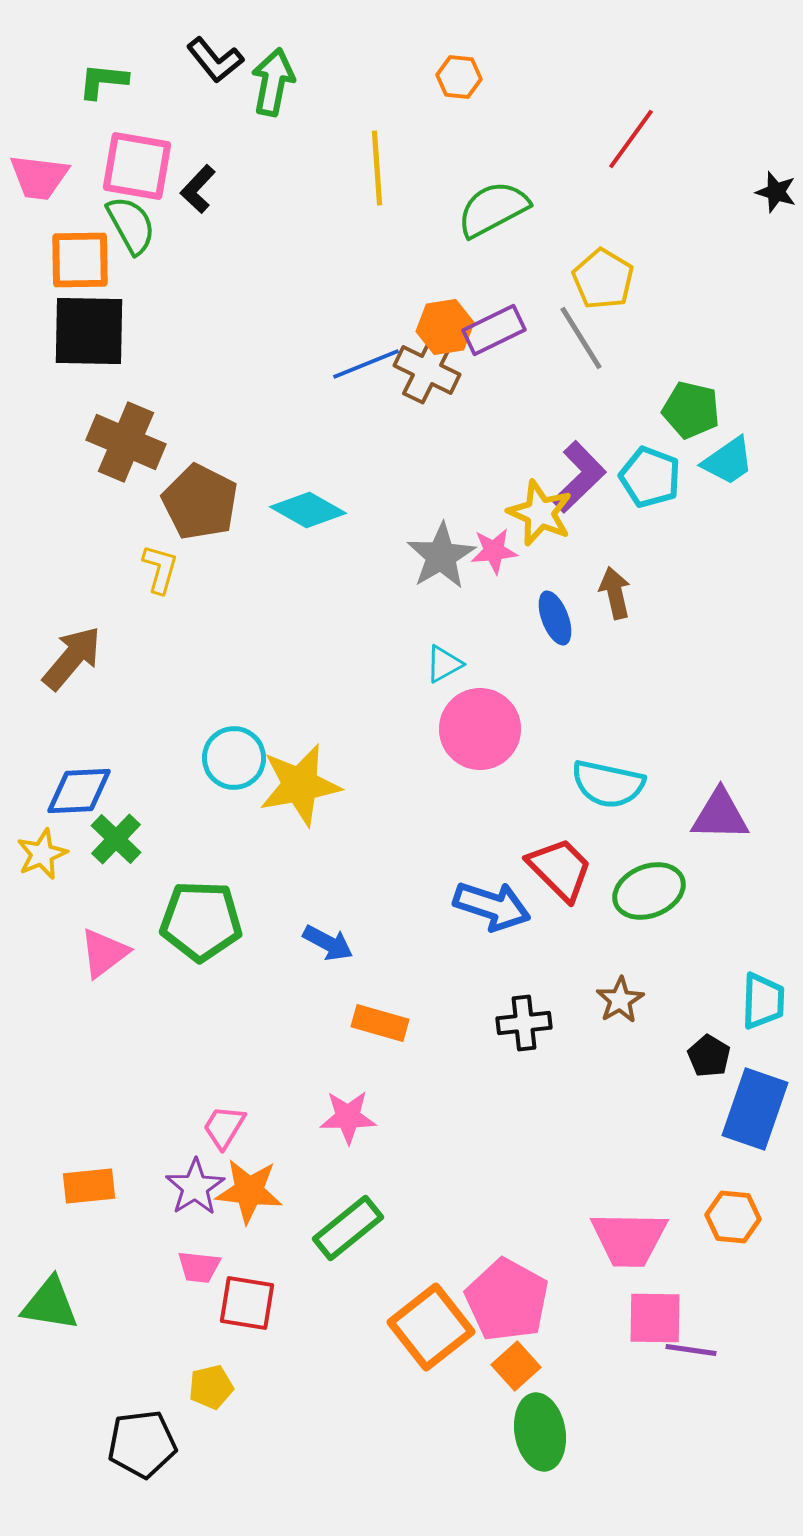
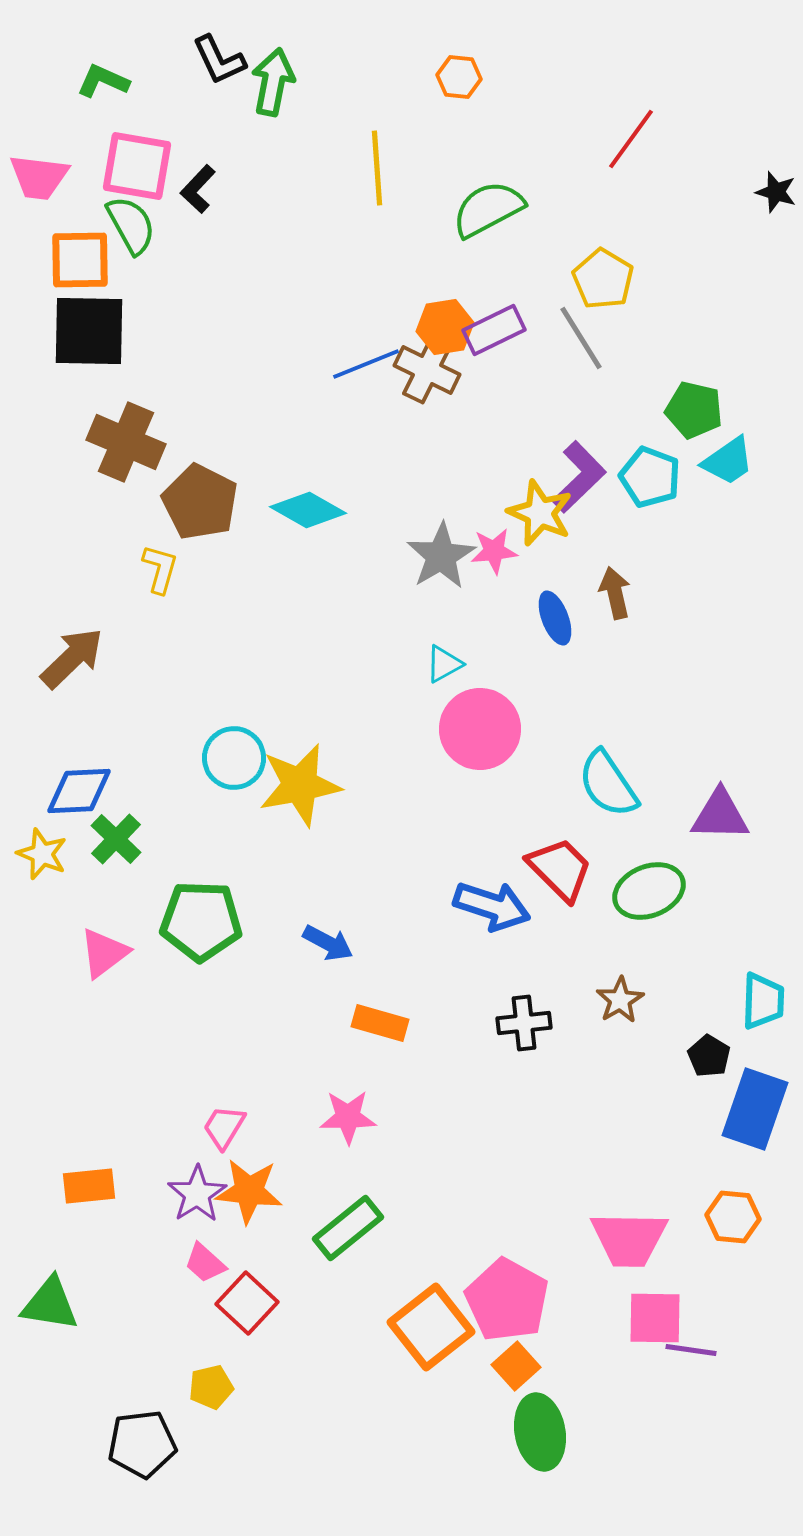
black L-shape at (215, 60): moved 4 px right; rotated 14 degrees clockwise
green L-shape at (103, 81): rotated 18 degrees clockwise
green semicircle at (493, 209): moved 5 px left
green pentagon at (691, 410): moved 3 px right
brown arrow at (72, 658): rotated 6 degrees clockwise
cyan semicircle at (608, 784): rotated 44 degrees clockwise
yellow star at (42, 854): rotated 27 degrees counterclockwise
purple star at (195, 1187): moved 2 px right, 7 px down
pink trapezoid at (199, 1267): moved 6 px right, 4 px up; rotated 36 degrees clockwise
red square at (247, 1303): rotated 34 degrees clockwise
